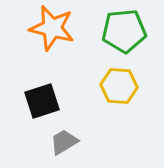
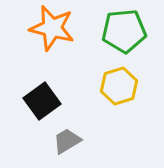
yellow hexagon: rotated 21 degrees counterclockwise
black square: rotated 18 degrees counterclockwise
gray trapezoid: moved 3 px right, 1 px up
